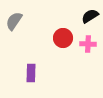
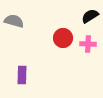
gray semicircle: rotated 72 degrees clockwise
purple rectangle: moved 9 px left, 2 px down
